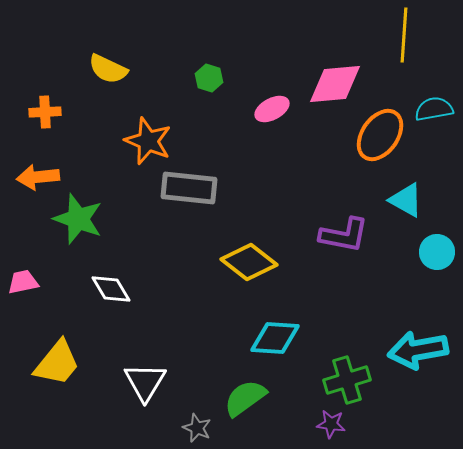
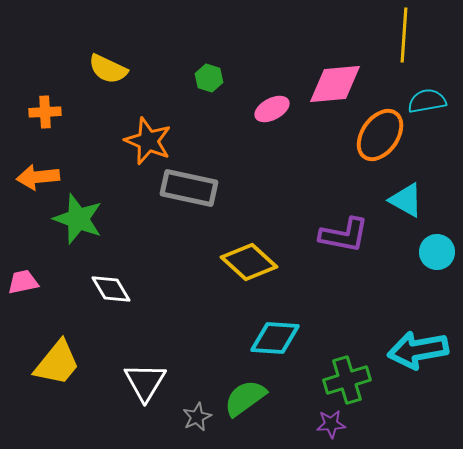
cyan semicircle: moved 7 px left, 8 px up
gray rectangle: rotated 6 degrees clockwise
yellow diamond: rotated 4 degrees clockwise
purple star: rotated 12 degrees counterclockwise
gray star: moved 11 px up; rotated 24 degrees clockwise
